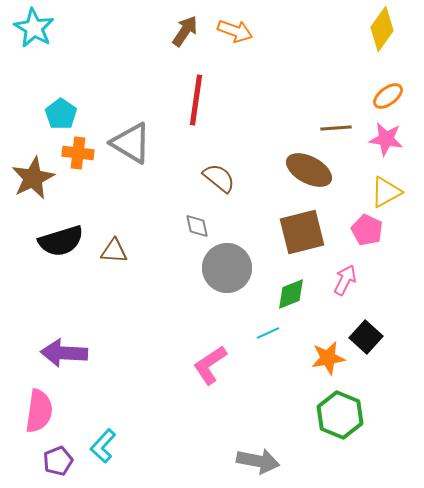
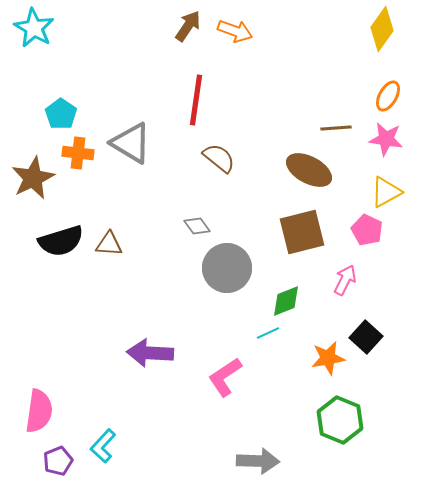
brown arrow: moved 3 px right, 5 px up
orange ellipse: rotated 24 degrees counterclockwise
brown semicircle: moved 20 px up
gray diamond: rotated 24 degrees counterclockwise
brown triangle: moved 5 px left, 7 px up
green diamond: moved 5 px left, 7 px down
purple arrow: moved 86 px right
pink L-shape: moved 15 px right, 12 px down
green hexagon: moved 5 px down
gray arrow: rotated 9 degrees counterclockwise
